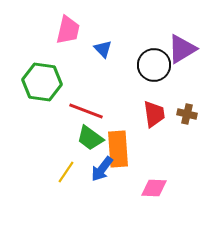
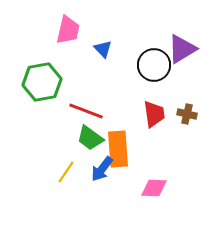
green hexagon: rotated 18 degrees counterclockwise
